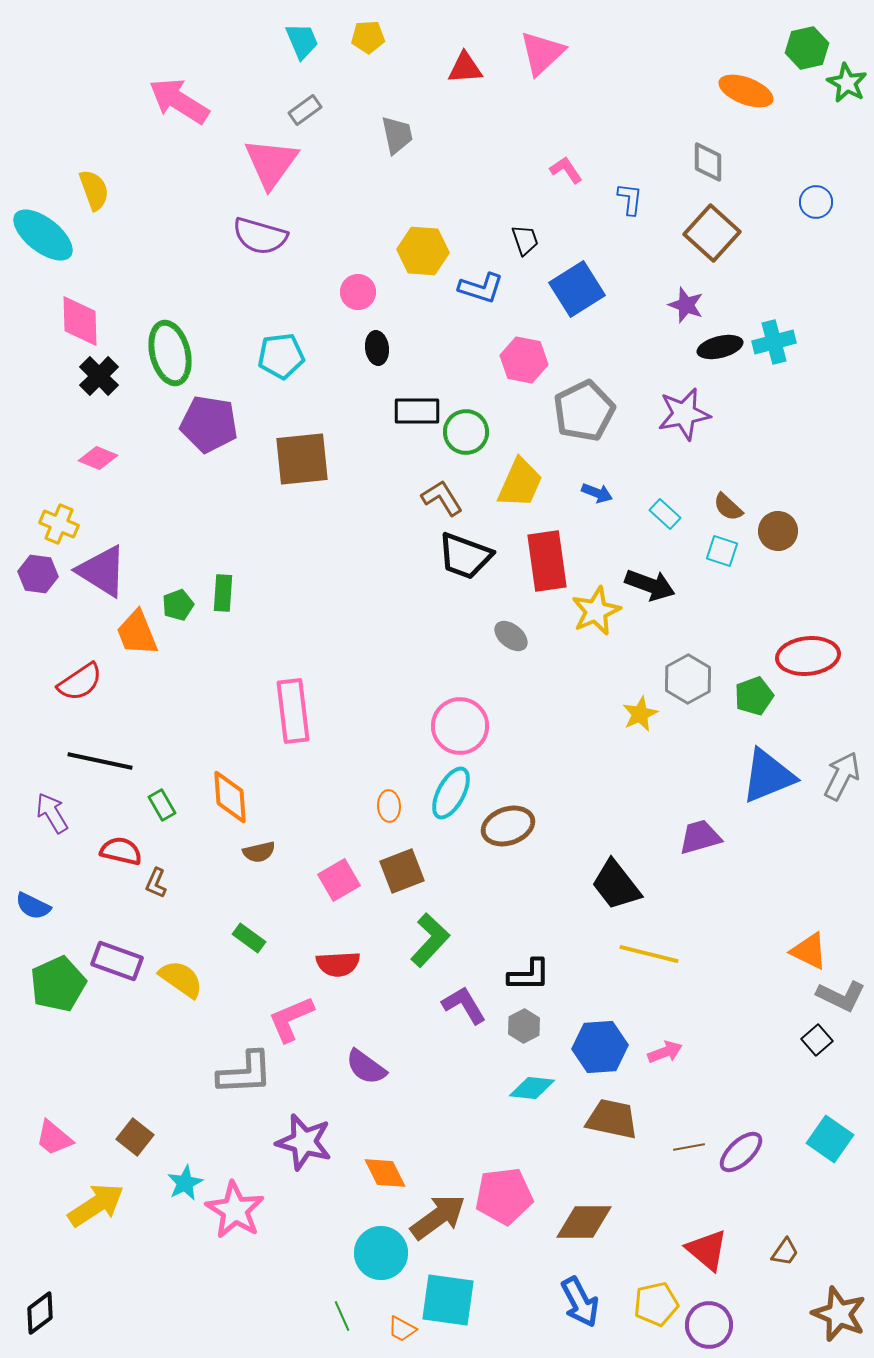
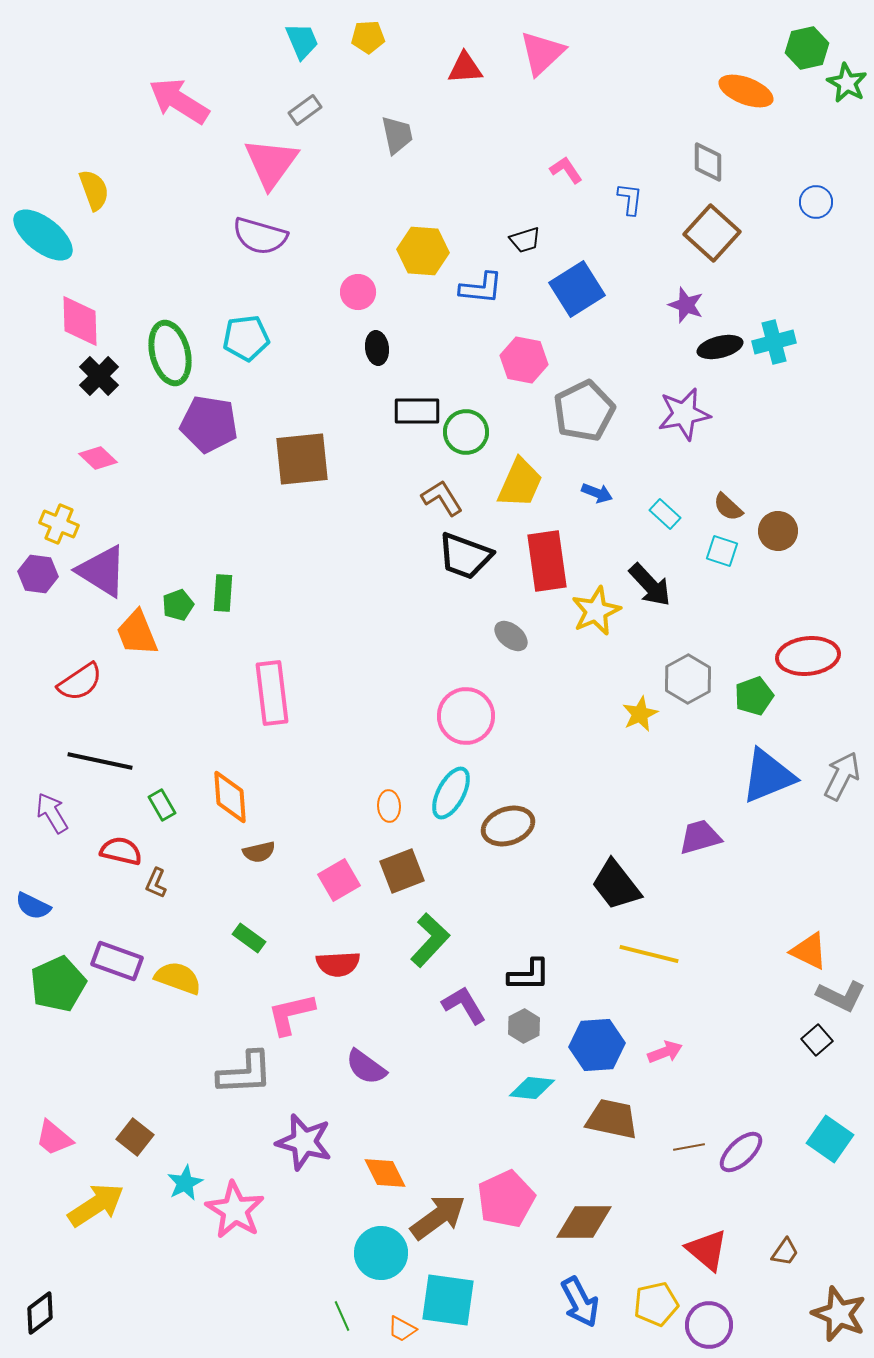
black trapezoid at (525, 240): rotated 92 degrees clockwise
blue L-shape at (481, 288): rotated 12 degrees counterclockwise
cyan pentagon at (281, 356): moved 35 px left, 18 px up
pink diamond at (98, 458): rotated 21 degrees clockwise
black arrow at (650, 585): rotated 27 degrees clockwise
pink rectangle at (293, 711): moved 21 px left, 18 px up
pink circle at (460, 726): moved 6 px right, 10 px up
yellow semicircle at (181, 979): moved 3 px left, 1 px up; rotated 15 degrees counterclockwise
pink L-shape at (291, 1019): moved 5 px up; rotated 10 degrees clockwise
blue hexagon at (600, 1047): moved 3 px left, 2 px up
pink pentagon at (504, 1196): moved 2 px right, 3 px down; rotated 18 degrees counterclockwise
